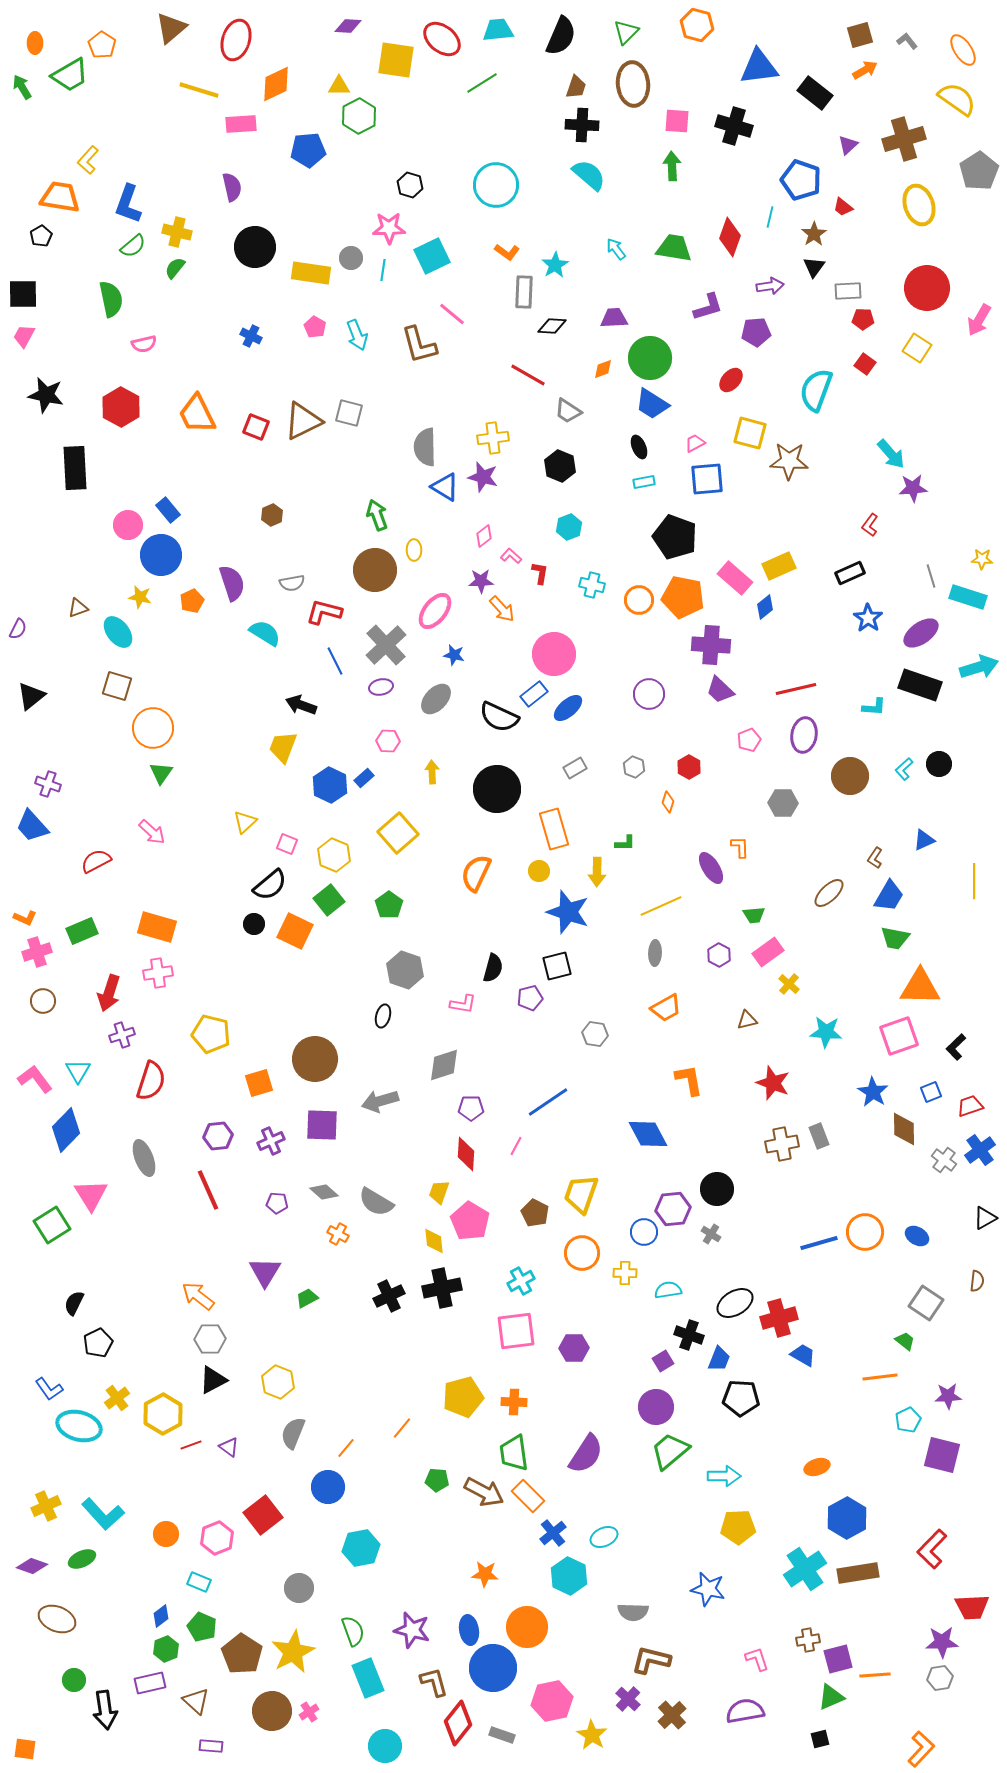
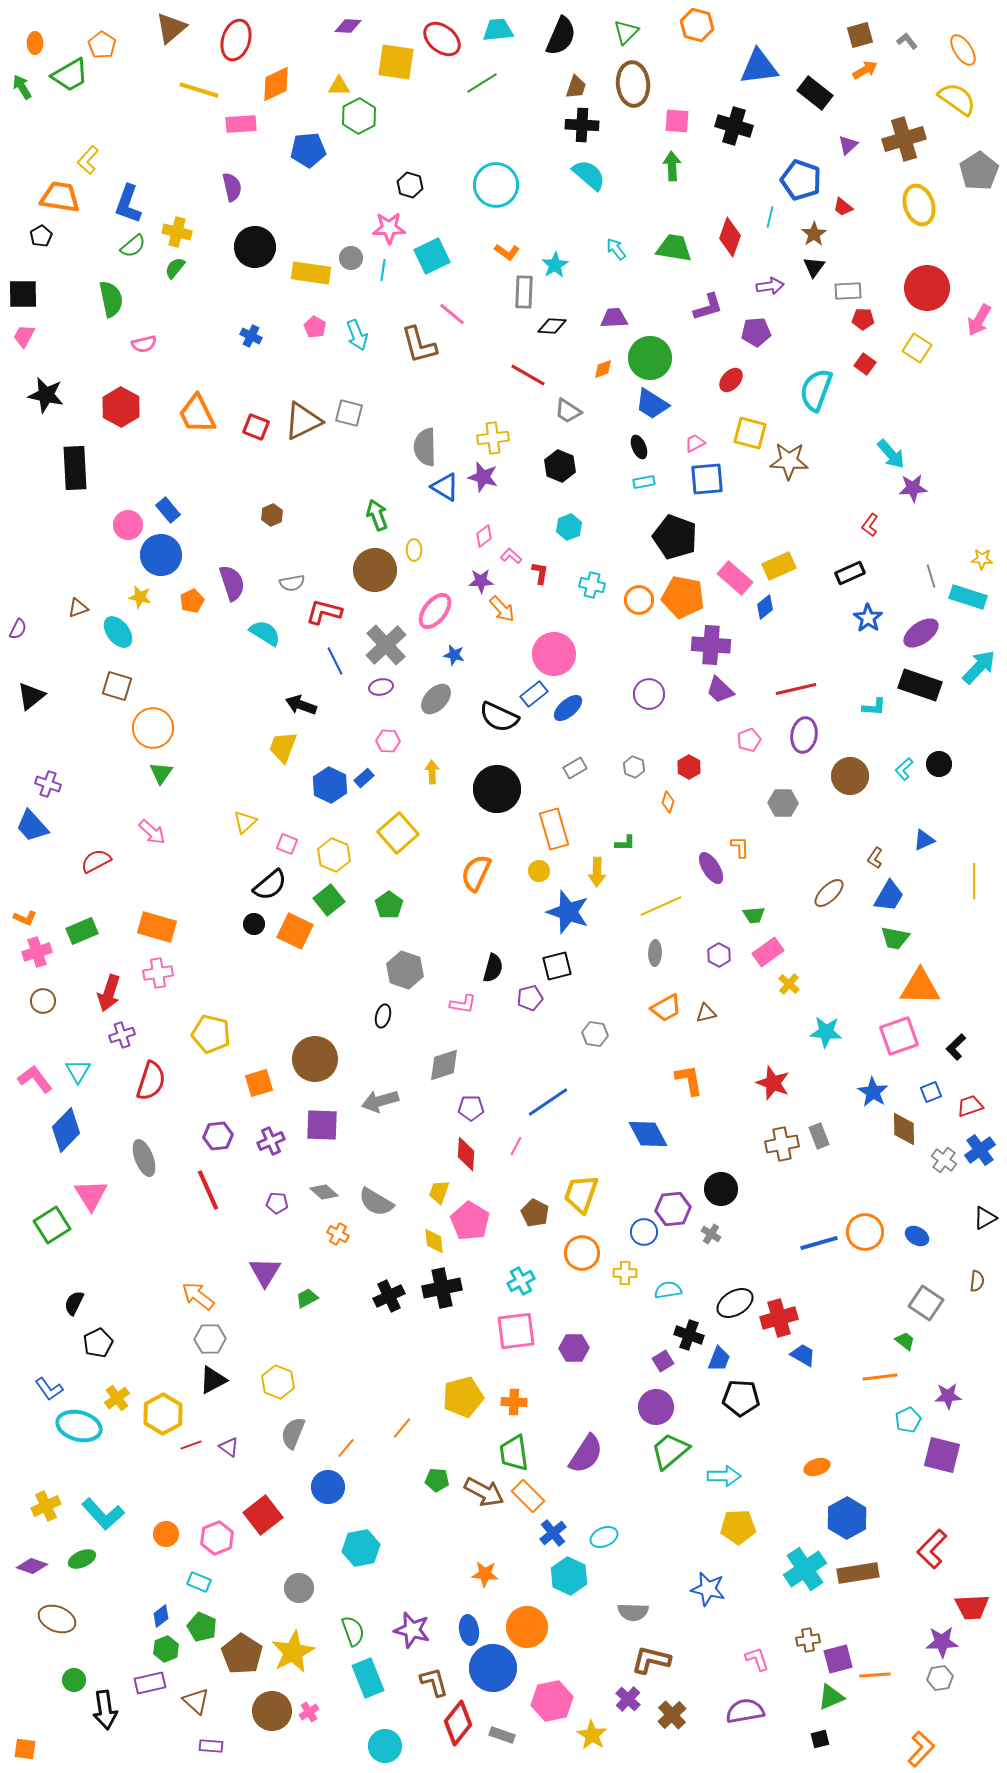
yellow square at (396, 60): moved 2 px down
cyan arrow at (979, 667): rotated 30 degrees counterclockwise
brown triangle at (747, 1020): moved 41 px left, 7 px up
black circle at (717, 1189): moved 4 px right
